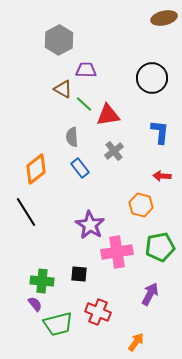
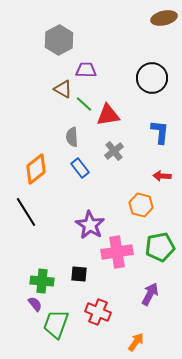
green trapezoid: moved 2 px left; rotated 124 degrees clockwise
